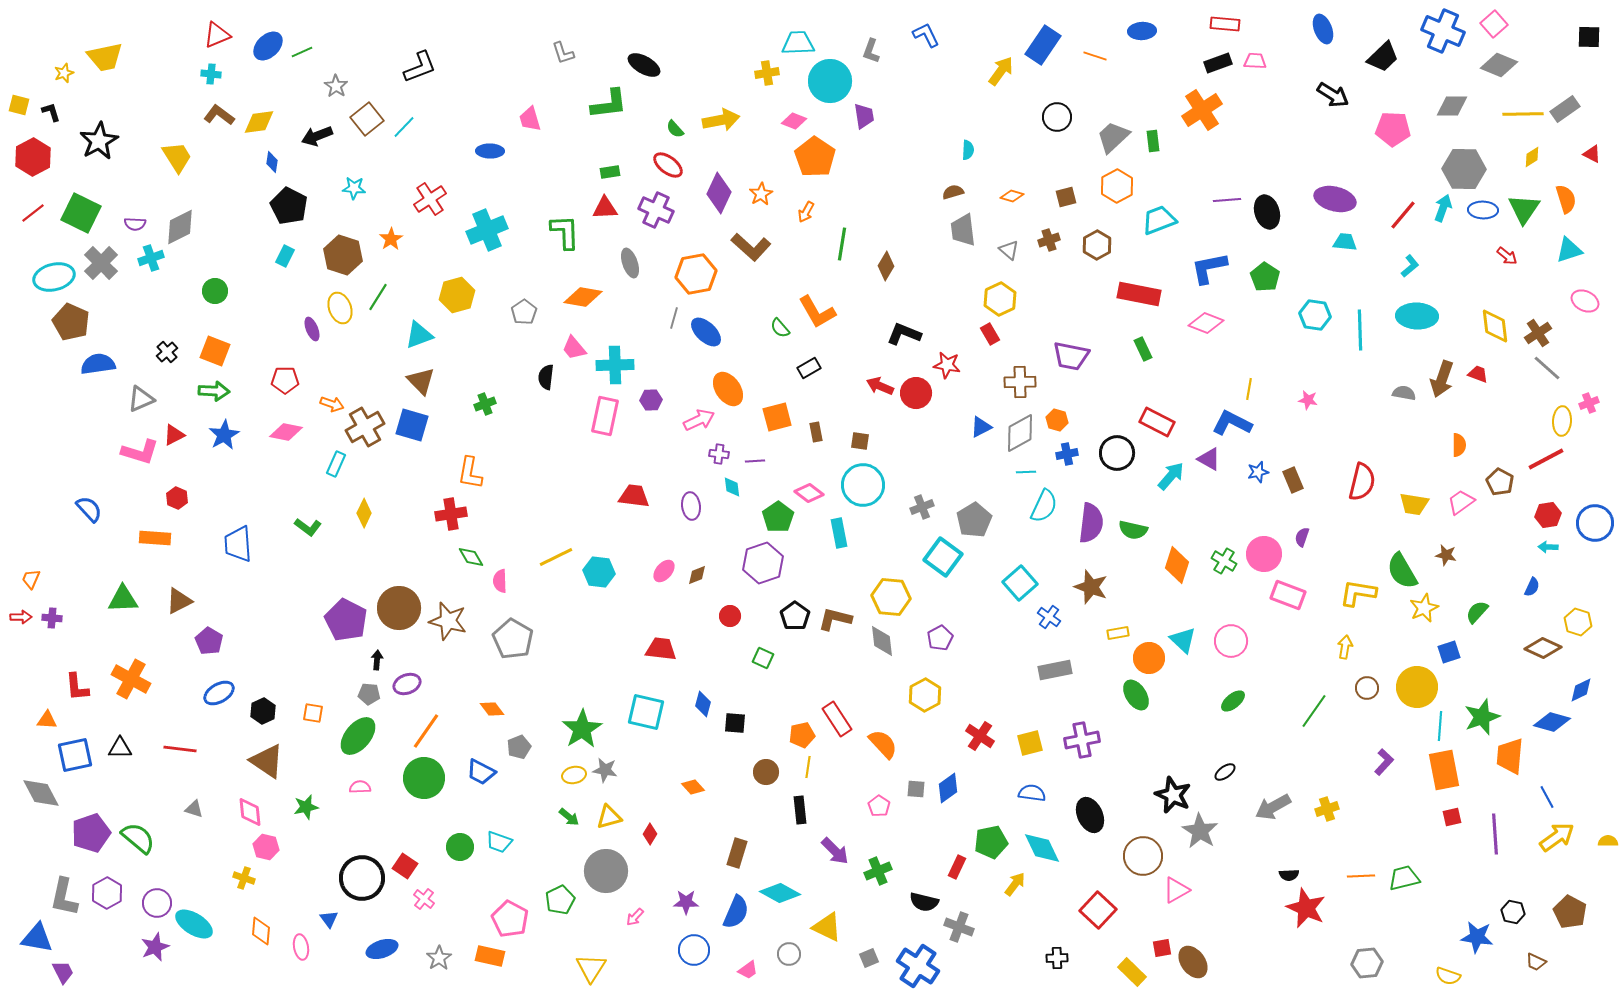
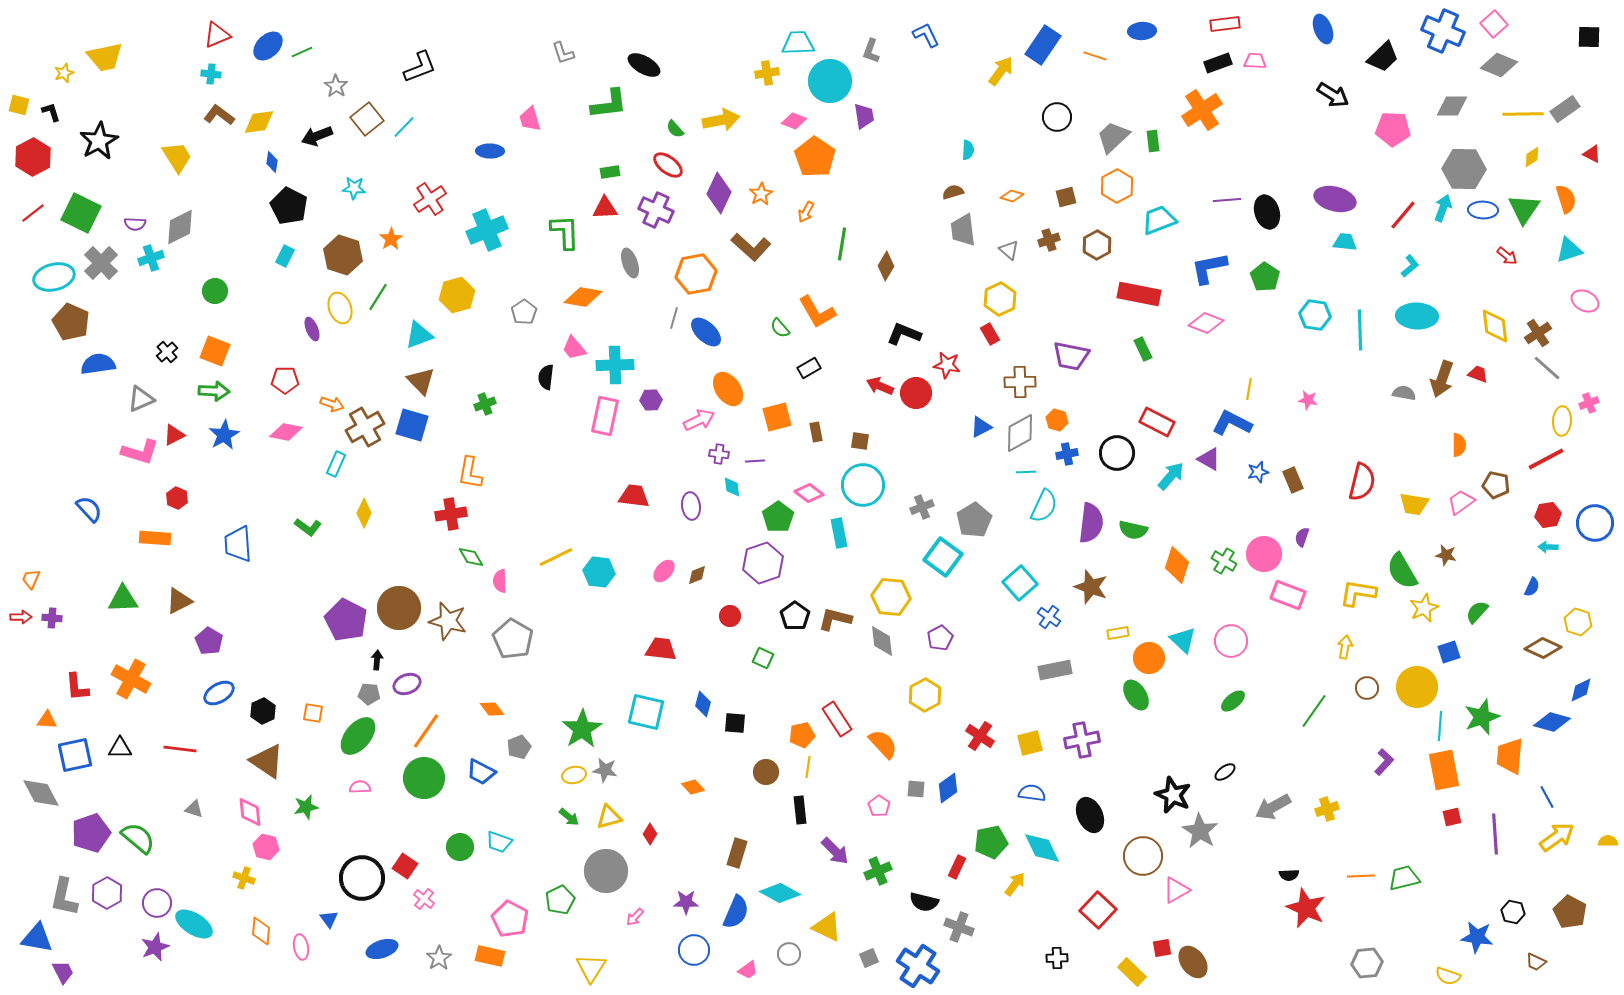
red rectangle at (1225, 24): rotated 12 degrees counterclockwise
brown pentagon at (1500, 482): moved 4 px left, 3 px down; rotated 16 degrees counterclockwise
